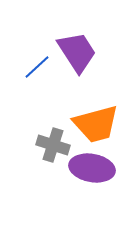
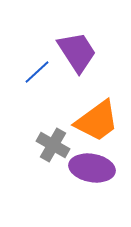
blue line: moved 5 px down
orange trapezoid: moved 1 px right, 3 px up; rotated 21 degrees counterclockwise
gray cross: rotated 12 degrees clockwise
